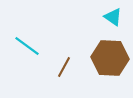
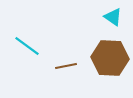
brown line: moved 2 px right, 1 px up; rotated 50 degrees clockwise
